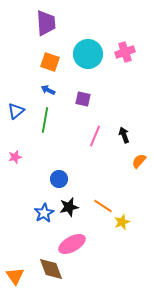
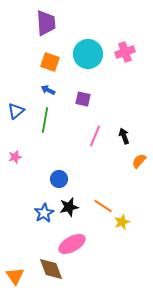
black arrow: moved 1 px down
